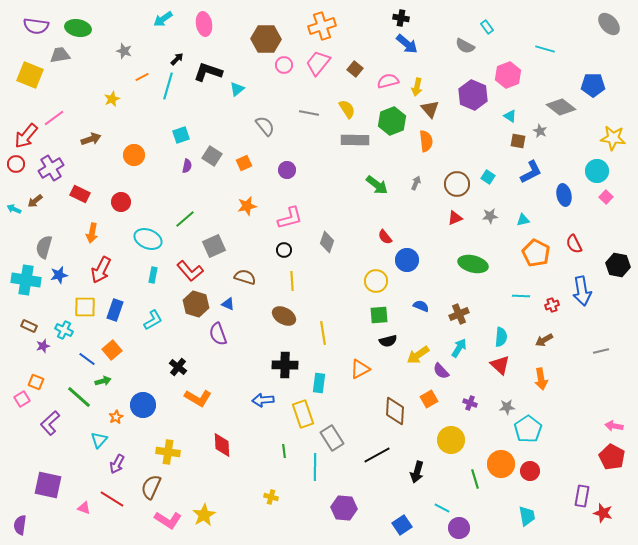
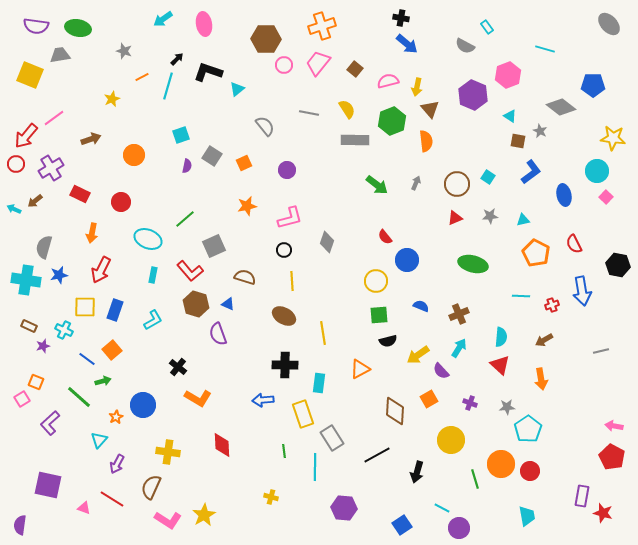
blue L-shape at (531, 172): rotated 10 degrees counterclockwise
